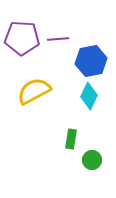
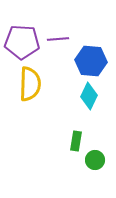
purple pentagon: moved 4 px down
blue hexagon: rotated 16 degrees clockwise
yellow semicircle: moved 4 px left, 7 px up; rotated 120 degrees clockwise
green rectangle: moved 5 px right, 2 px down
green circle: moved 3 px right
